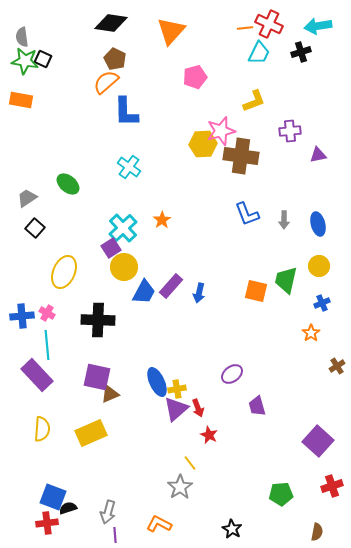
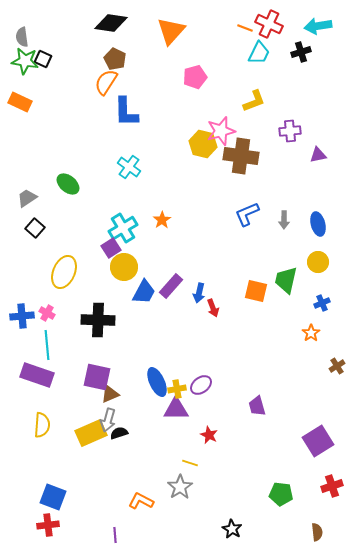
orange line at (245, 28): rotated 28 degrees clockwise
orange semicircle at (106, 82): rotated 16 degrees counterclockwise
orange rectangle at (21, 100): moved 1 px left, 2 px down; rotated 15 degrees clockwise
yellow hexagon at (203, 144): rotated 16 degrees clockwise
blue L-shape at (247, 214): rotated 88 degrees clockwise
cyan cross at (123, 228): rotated 12 degrees clockwise
yellow circle at (319, 266): moved 1 px left, 4 px up
purple ellipse at (232, 374): moved 31 px left, 11 px down
purple rectangle at (37, 375): rotated 28 degrees counterclockwise
red arrow at (198, 408): moved 15 px right, 100 px up
purple triangle at (176, 409): rotated 40 degrees clockwise
yellow semicircle at (42, 429): moved 4 px up
purple square at (318, 441): rotated 16 degrees clockwise
yellow line at (190, 463): rotated 35 degrees counterclockwise
green pentagon at (281, 494): rotated 10 degrees clockwise
black semicircle at (68, 508): moved 51 px right, 75 px up
gray arrow at (108, 512): moved 92 px up
red cross at (47, 523): moved 1 px right, 2 px down
orange L-shape at (159, 524): moved 18 px left, 23 px up
brown semicircle at (317, 532): rotated 18 degrees counterclockwise
